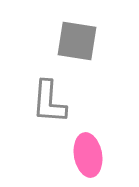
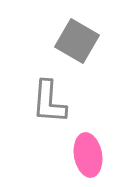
gray square: rotated 21 degrees clockwise
